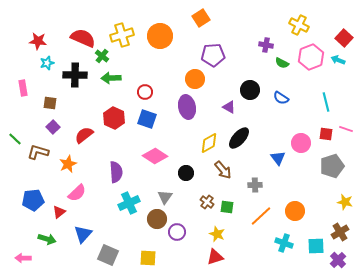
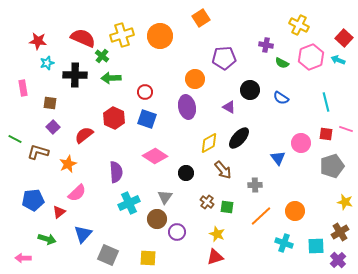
purple pentagon at (213, 55): moved 11 px right, 3 px down
green line at (15, 139): rotated 16 degrees counterclockwise
